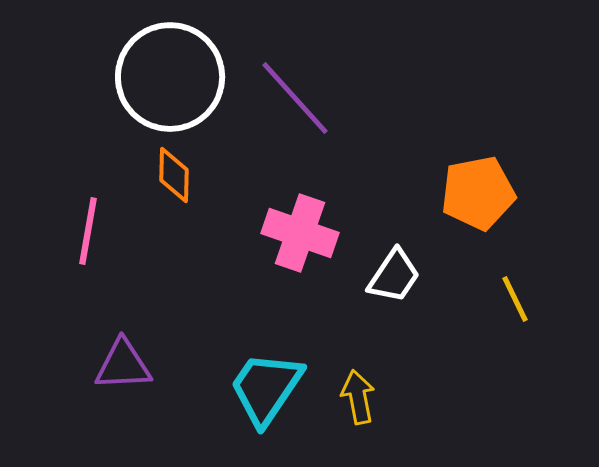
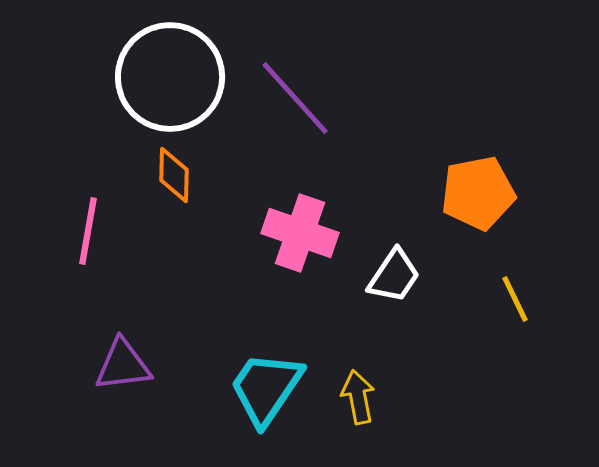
purple triangle: rotated 4 degrees counterclockwise
